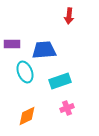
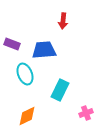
red arrow: moved 6 px left, 5 px down
purple rectangle: rotated 21 degrees clockwise
cyan ellipse: moved 2 px down
cyan rectangle: moved 9 px down; rotated 45 degrees counterclockwise
pink cross: moved 19 px right, 5 px down
